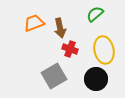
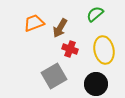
brown arrow: rotated 42 degrees clockwise
black circle: moved 5 px down
